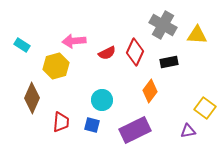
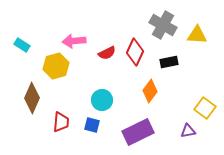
purple rectangle: moved 3 px right, 2 px down
